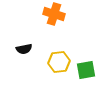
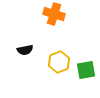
black semicircle: moved 1 px right, 1 px down
yellow hexagon: rotated 15 degrees counterclockwise
